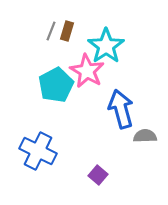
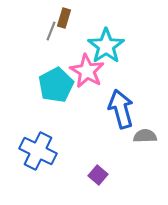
brown rectangle: moved 3 px left, 13 px up
